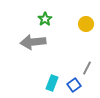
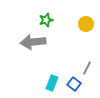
green star: moved 1 px right, 1 px down; rotated 16 degrees clockwise
blue square: moved 1 px up; rotated 16 degrees counterclockwise
